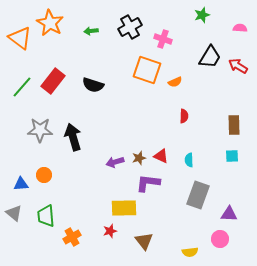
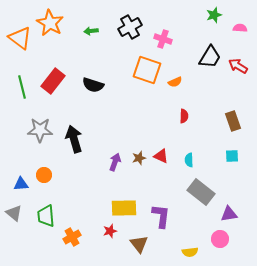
green star: moved 12 px right
green line: rotated 55 degrees counterclockwise
brown rectangle: moved 1 px left, 4 px up; rotated 18 degrees counterclockwise
black arrow: moved 1 px right, 2 px down
purple arrow: rotated 126 degrees clockwise
purple L-shape: moved 13 px right, 33 px down; rotated 90 degrees clockwise
gray rectangle: moved 3 px right, 3 px up; rotated 72 degrees counterclockwise
purple triangle: rotated 12 degrees counterclockwise
brown triangle: moved 5 px left, 3 px down
